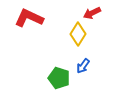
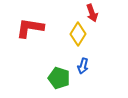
red arrow: rotated 84 degrees counterclockwise
red L-shape: moved 1 px right, 10 px down; rotated 16 degrees counterclockwise
blue arrow: rotated 21 degrees counterclockwise
